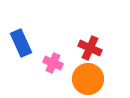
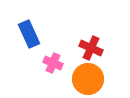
blue rectangle: moved 8 px right, 9 px up
red cross: moved 1 px right
